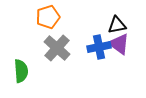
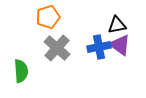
purple triangle: moved 1 px right, 1 px down
